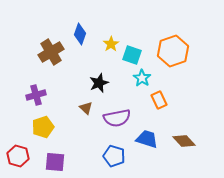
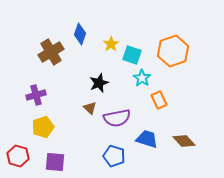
brown triangle: moved 4 px right
